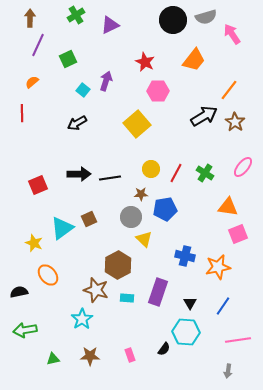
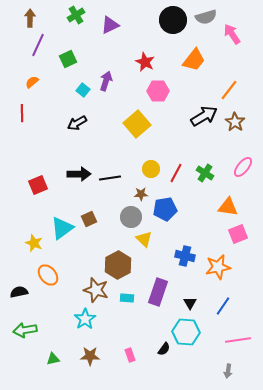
cyan star at (82, 319): moved 3 px right
